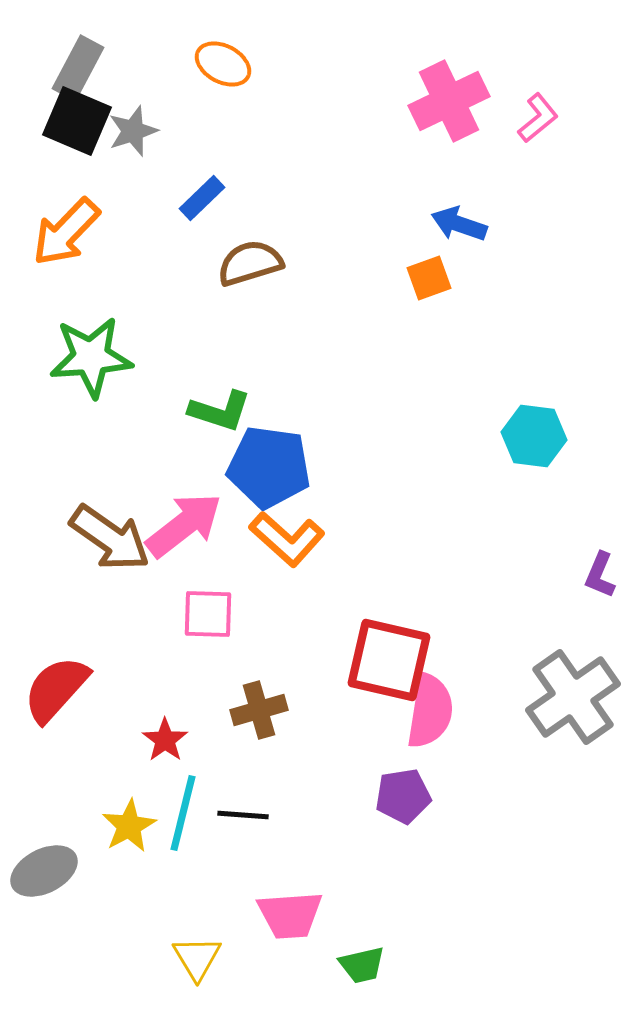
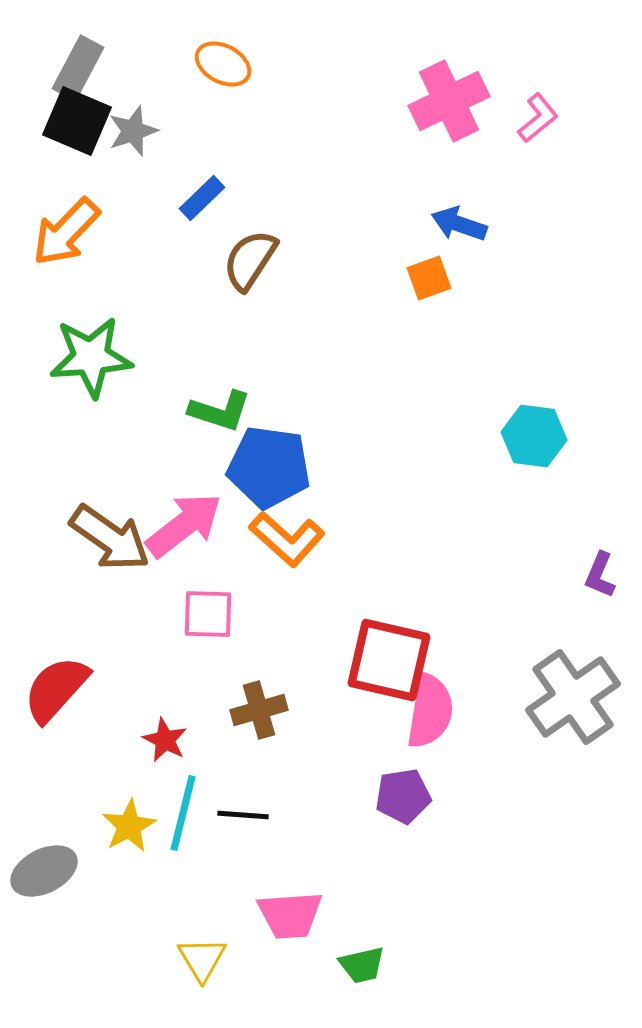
brown semicircle: moved 3 px up; rotated 40 degrees counterclockwise
red star: rotated 9 degrees counterclockwise
yellow triangle: moved 5 px right, 1 px down
